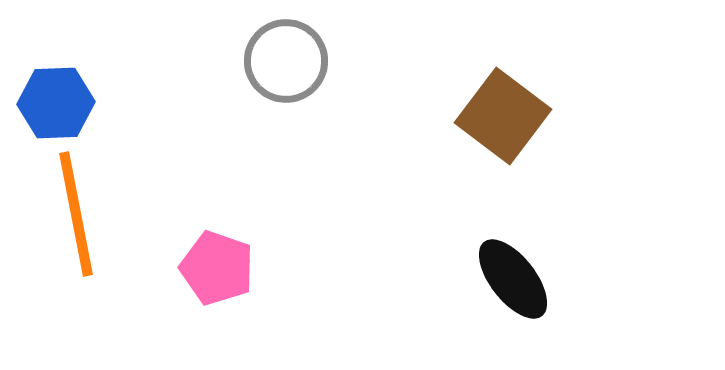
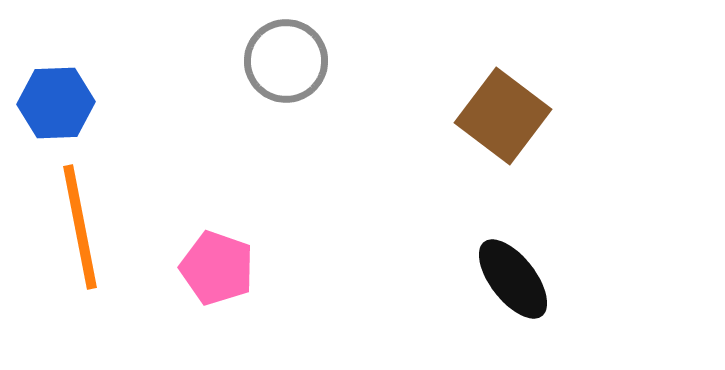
orange line: moved 4 px right, 13 px down
